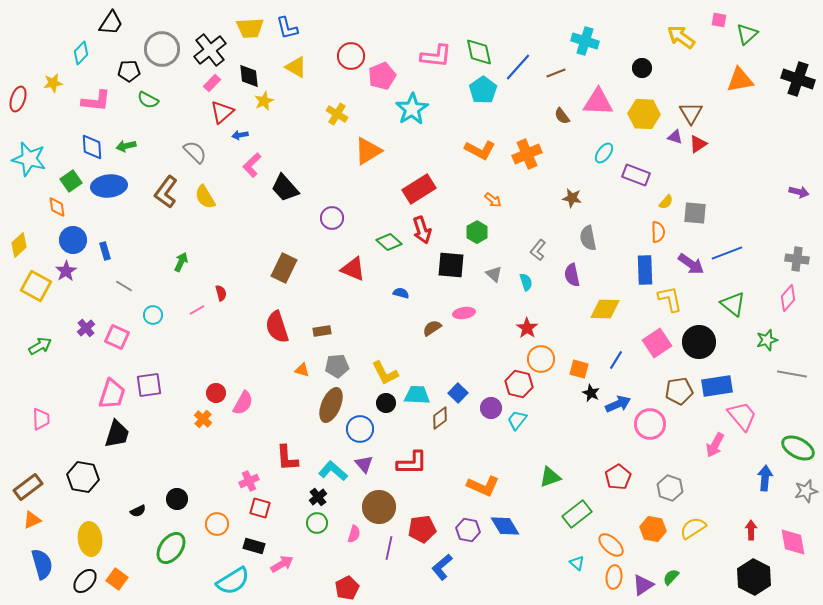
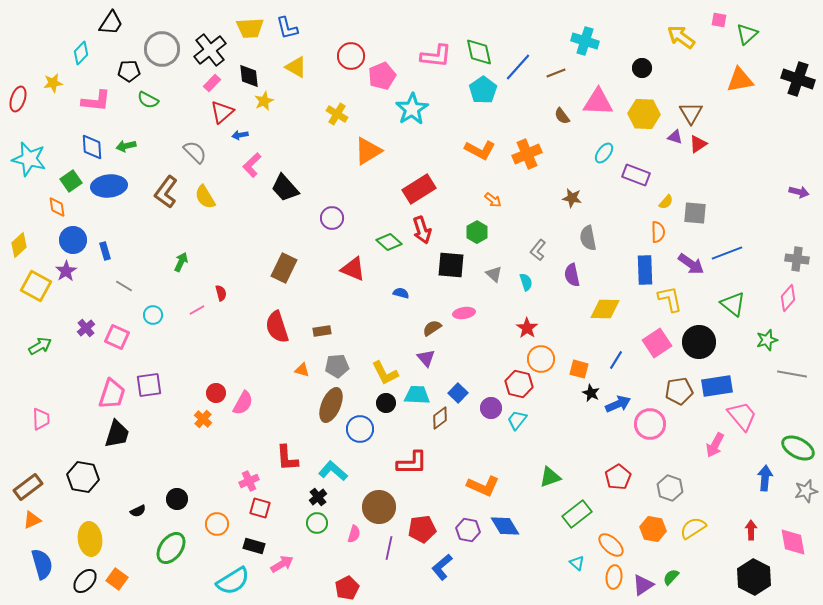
purple triangle at (364, 464): moved 62 px right, 106 px up
